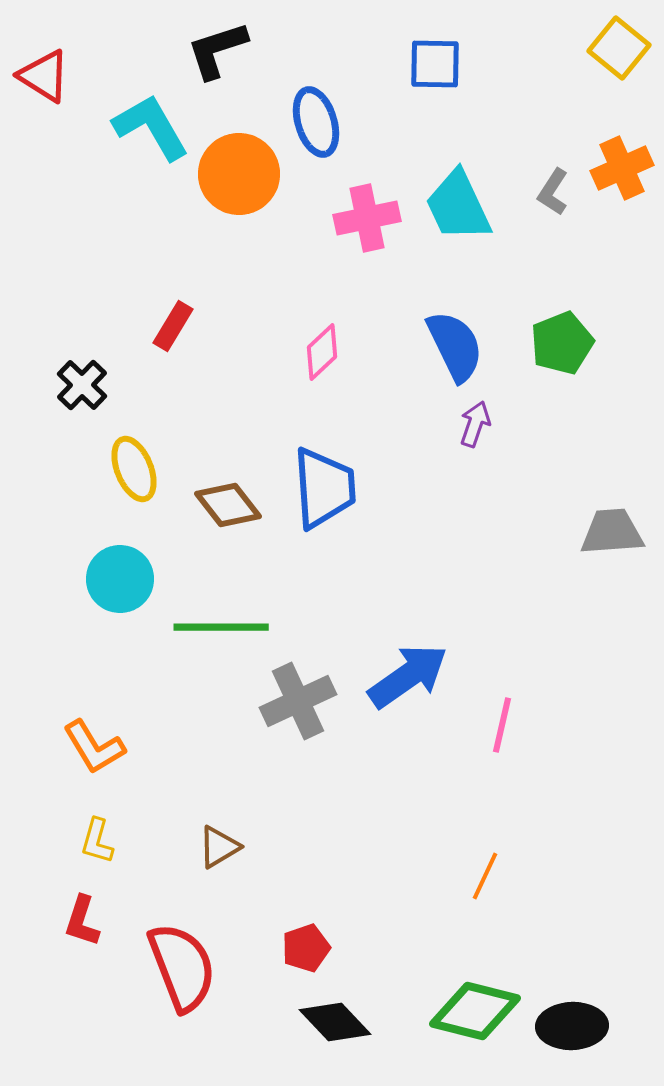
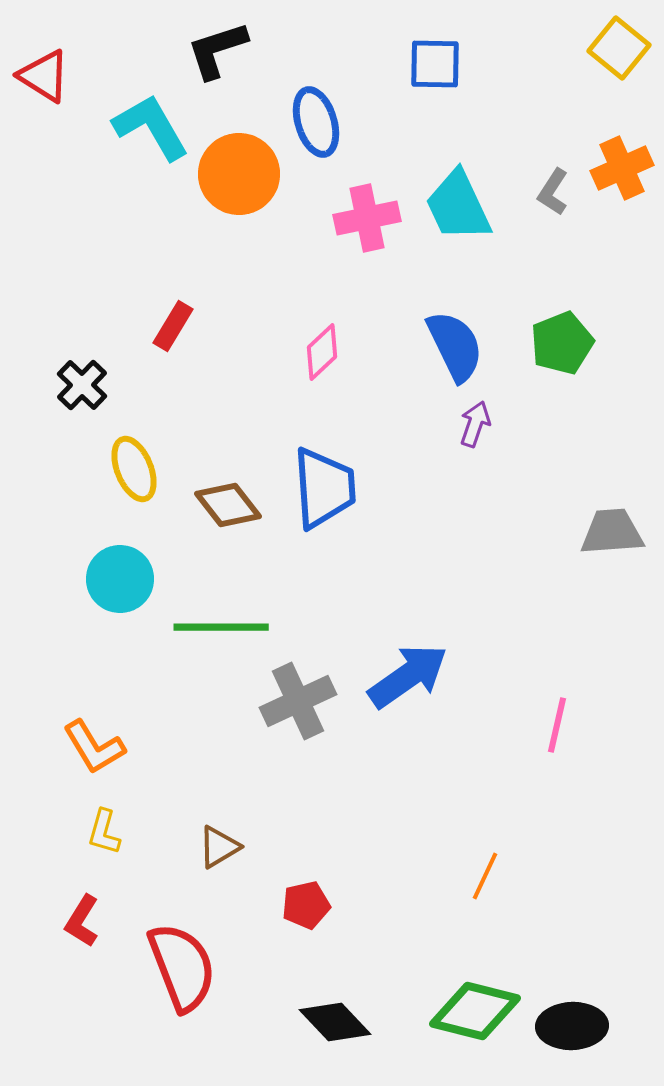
pink line: moved 55 px right
yellow L-shape: moved 7 px right, 9 px up
red L-shape: rotated 14 degrees clockwise
red pentagon: moved 43 px up; rotated 6 degrees clockwise
